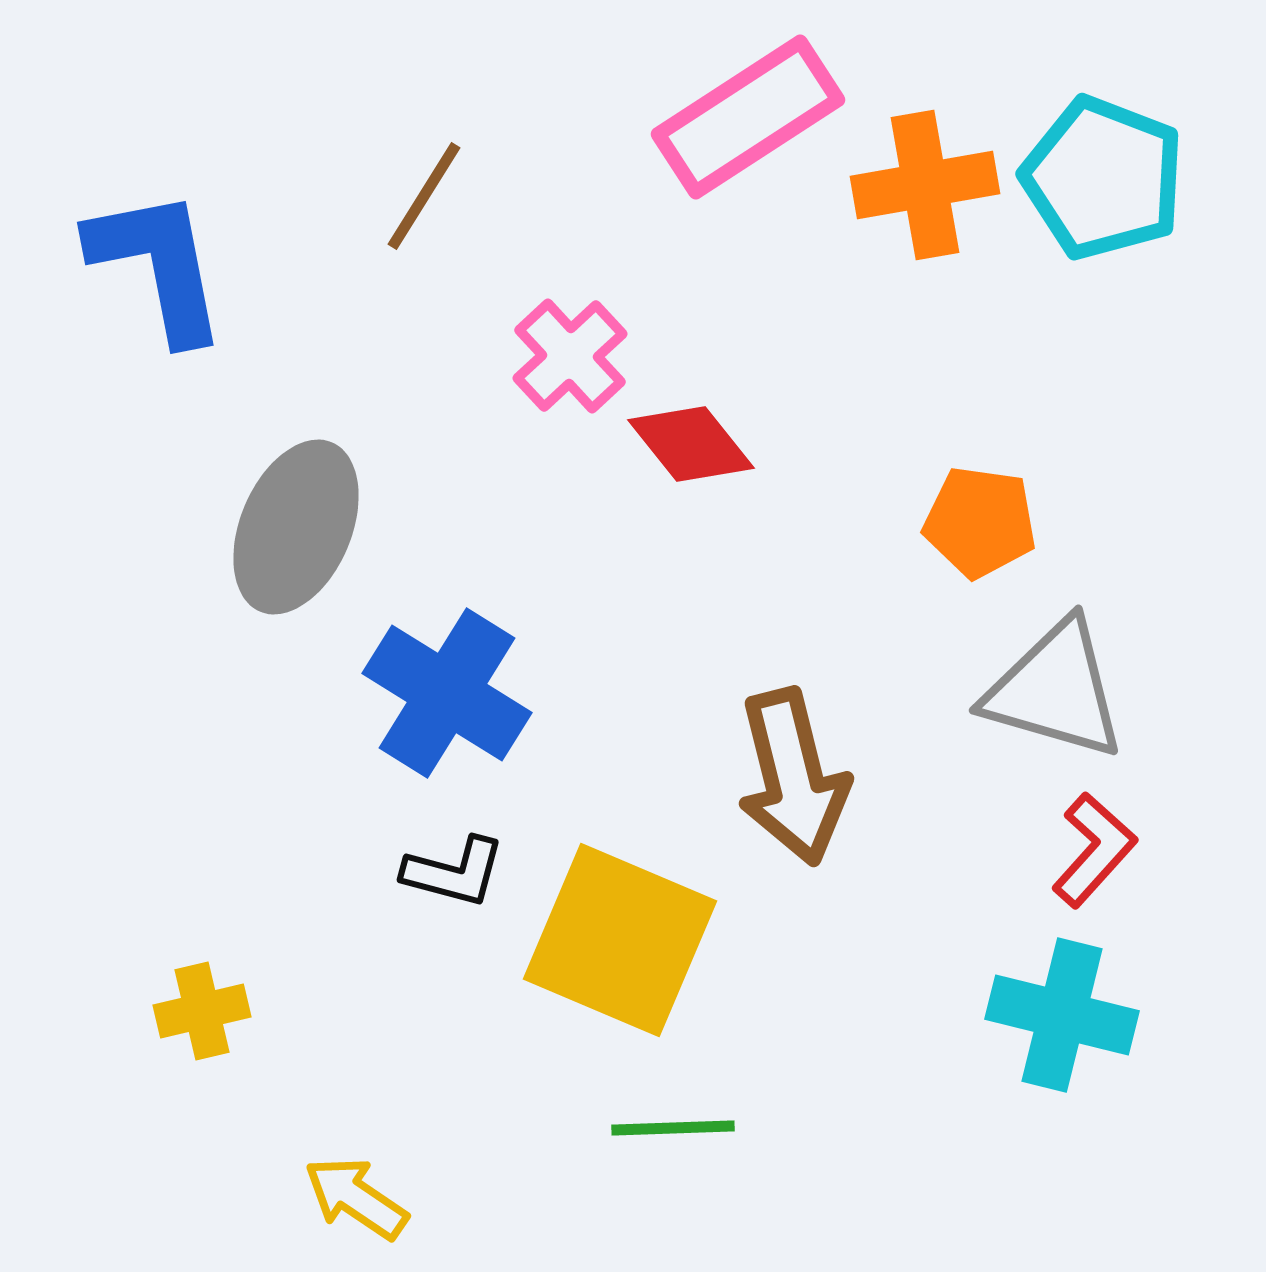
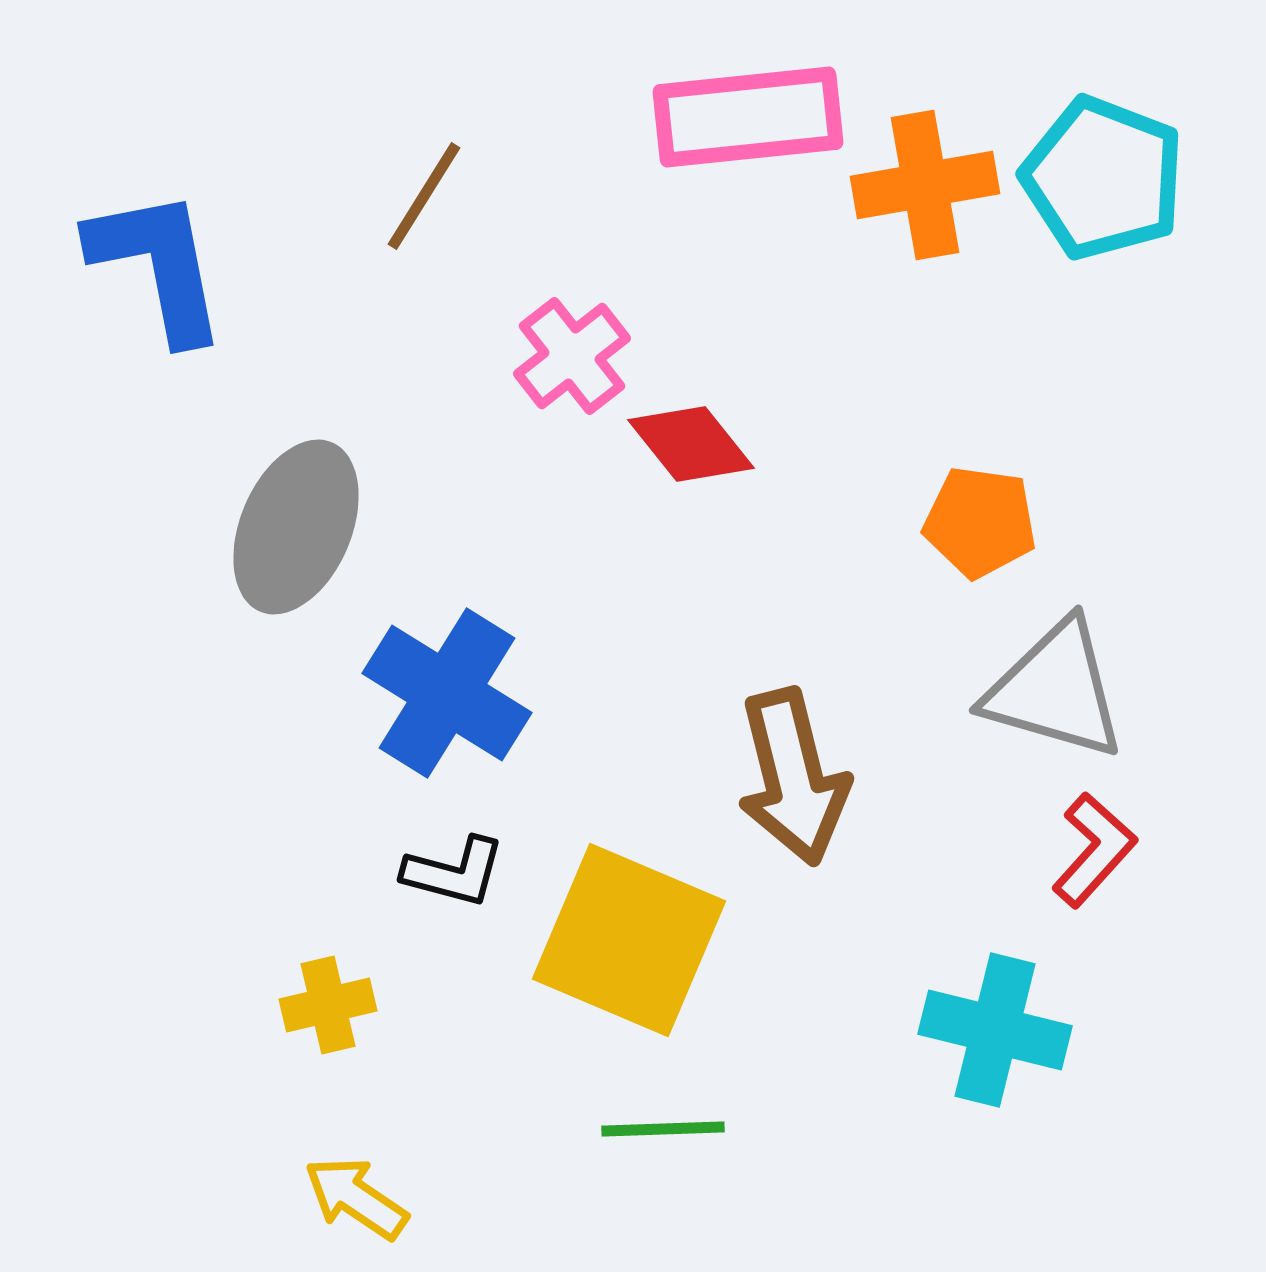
pink rectangle: rotated 27 degrees clockwise
pink cross: moved 2 px right; rotated 5 degrees clockwise
yellow square: moved 9 px right
yellow cross: moved 126 px right, 6 px up
cyan cross: moved 67 px left, 15 px down
green line: moved 10 px left, 1 px down
